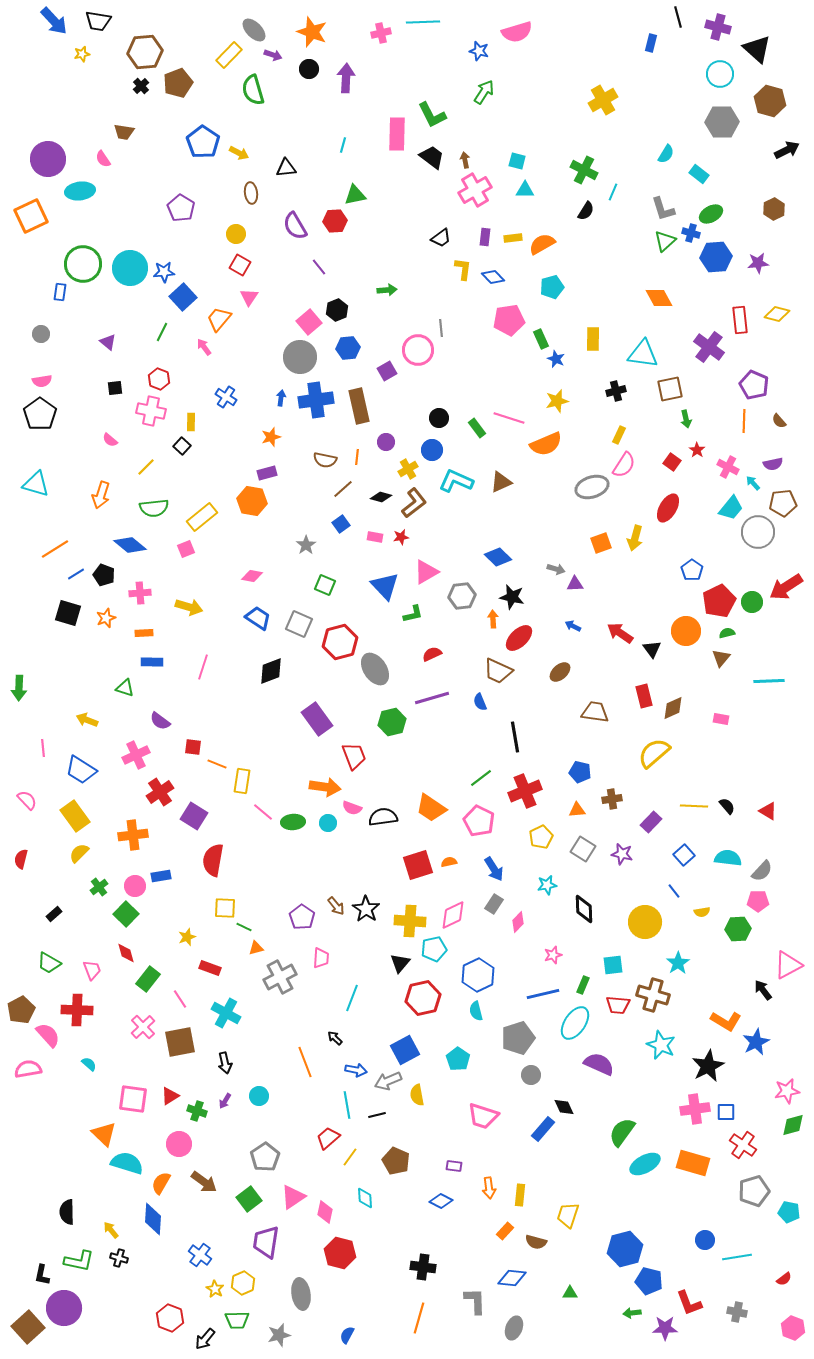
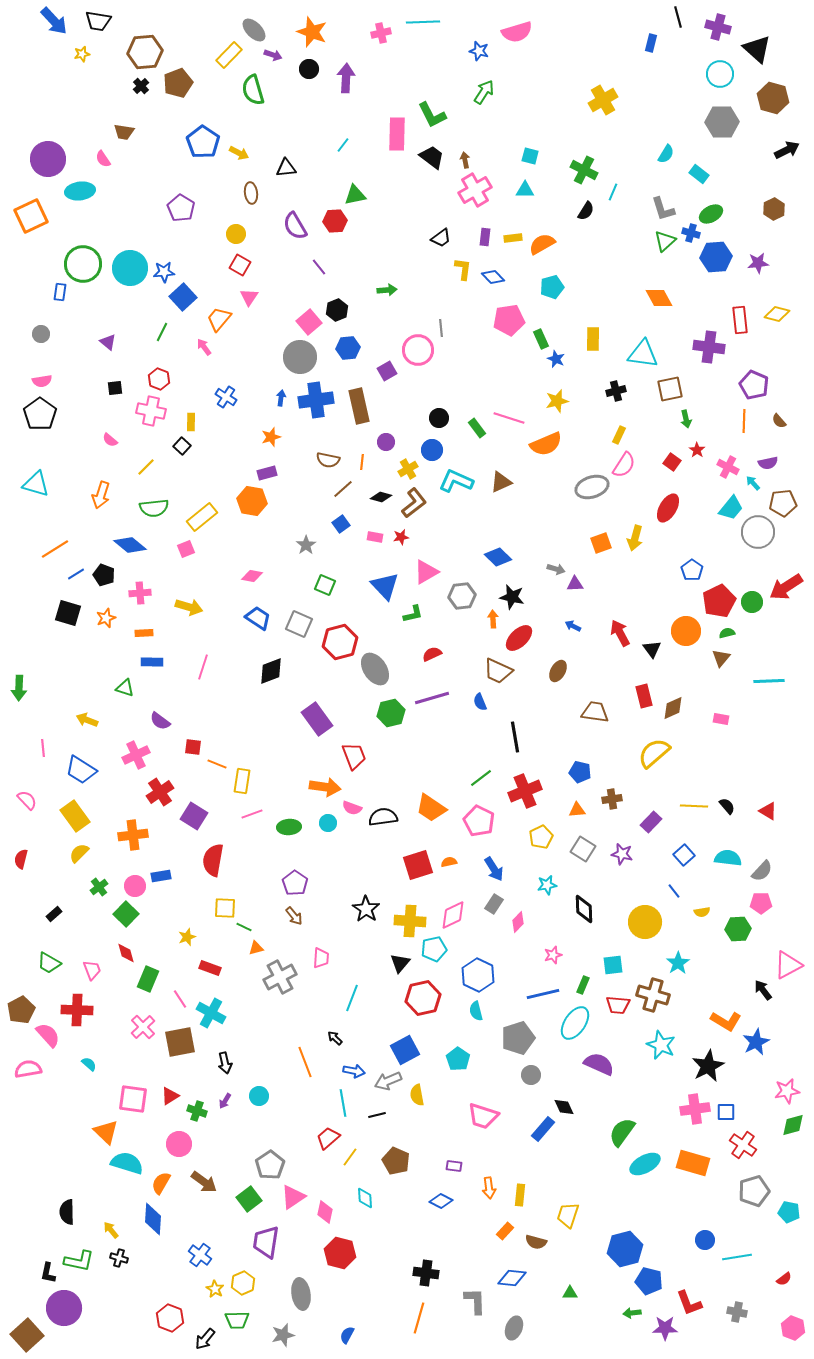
brown hexagon at (770, 101): moved 3 px right, 3 px up
cyan line at (343, 145): rotated 21 degrees clockwise
cyan square at (517, 161): moved 13 px right, 5 px up
purple cross at (709, 347): rotated 28 degrees counterclockwise
orange line at (357, 457): moved 5 px right, 5 px down
brown semicircle at (325, 460): moved 3 px right
purple semicircle at (773, 464): moved 5 px left, 1 px up
red arrow at (620, 633): rotated 28 degrees clockwise
brown ellipse at (560, 672): moved 2 px left, 1 px up; rotated 20 degrees counterclockwise
green hexagon at (392, 722): moved 1 px left, 9 px up
pink line at (263, 812): moved 11 px left, 2 px down; rotated 60 degrees counterclockwise
green ellipse at (293, 822): moved 4 px left, 5 px down
pink pentagon at (758, 901): moved 3 px right, 2 px down
brown arrow at (336, 906): moved 42 px left, 10 px down
purple pentagon at (302, 917): moved 7 px left, 34 px up
blue hexagon at (478, 975): rotated 8 degrees counterclockwise
green rectangle at (148, 979): rotated 15 degrees counterclockwise
cyan cross at (226, 1013): moved 15 px left
blue arrow at (356, 1070): moved 2 px left, 1 px down
cyan line at (347, 1105): moved 4 px left, 2 px up
orange triangle at (104, 1134): moved 2 px right, 2 px up
gray pentagon at (265, 1157): moved 5 px right, 8 px down
black cross at (423, 1267): moved 3 px right, 6 px down
black L-shape at (42, 1275): moved 6 px right, 2 px up
brown square at (28, 1327): moved 1 px left, 8 px down
gray star at (279, 1335): moved 4 px right
